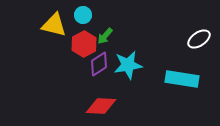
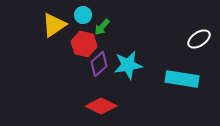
yellow triangle: rotated 48 degrees counterclockwise
green arrow: moved 3 px left, 9 px up
red hexagon: rotated 20 degrees counterclockwise
purple diamond: rotated 10 degrees counterclockwise
red diamond: rotated 24 degrees clockwise
